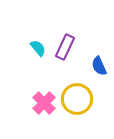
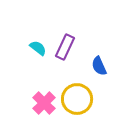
cyan semicircle: rotated 12 degrees counterclockwise
